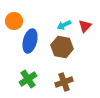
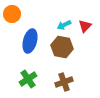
orange circle: moved 2 px left, 7 px up
